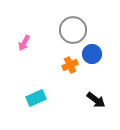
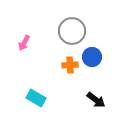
gray circle: moved 1 px left, 1 px down
blue circle: moved 3 px down
orange cross: rotated 21 degrees clockwise
cyan rectangle: rotated 54 degrees clockwise
